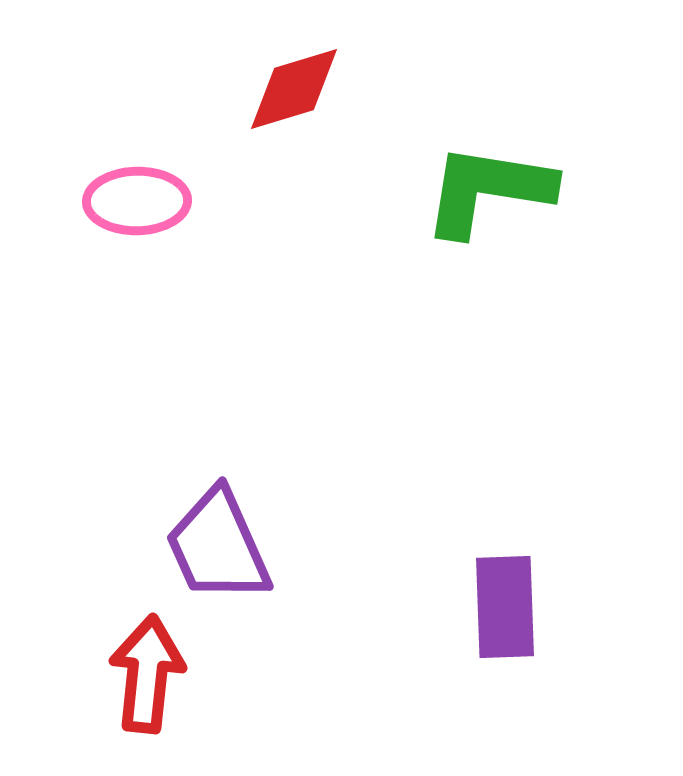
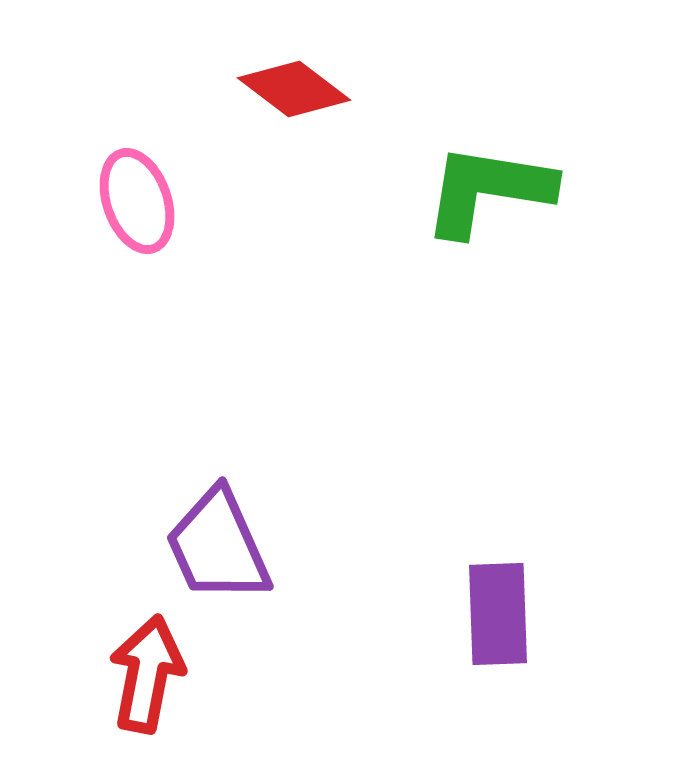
red diamond: rotated 54 degrees clockwise
pink ellipse: rotated 72 degrees clockwise
purple rectangle: moved 7 px left, 7 px down
red arrow: rotated 5 degrees clockwise
